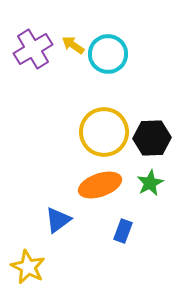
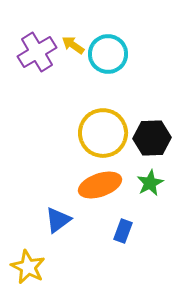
purple cross: moved 4 px right, 3 px down
yellow circle: moved 1 px left, 1 px down
